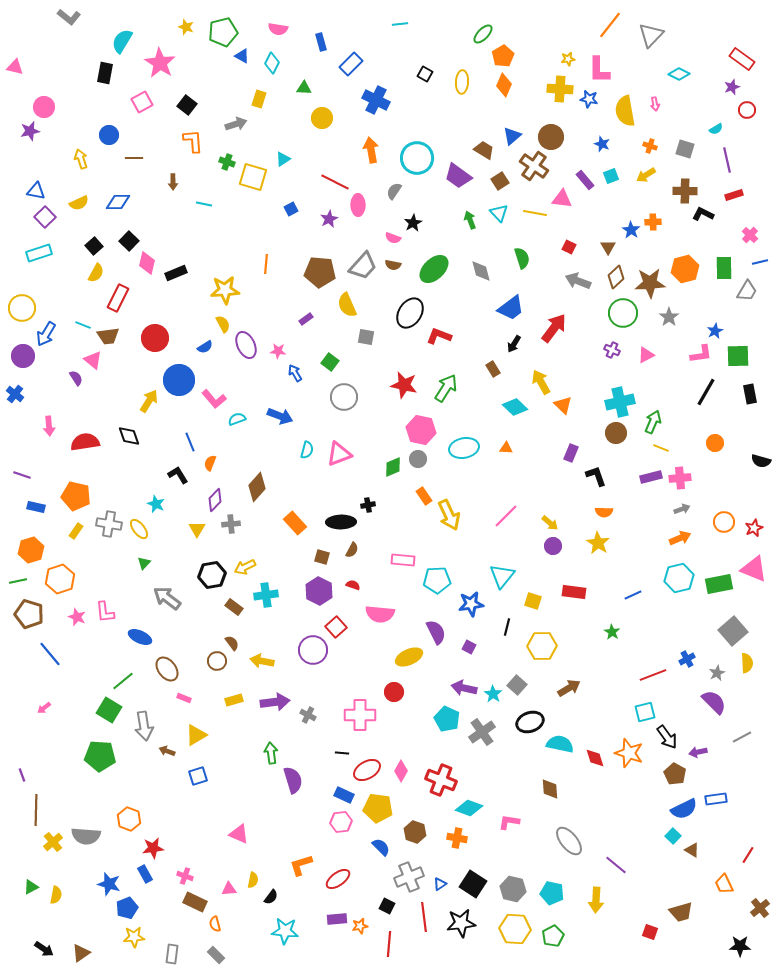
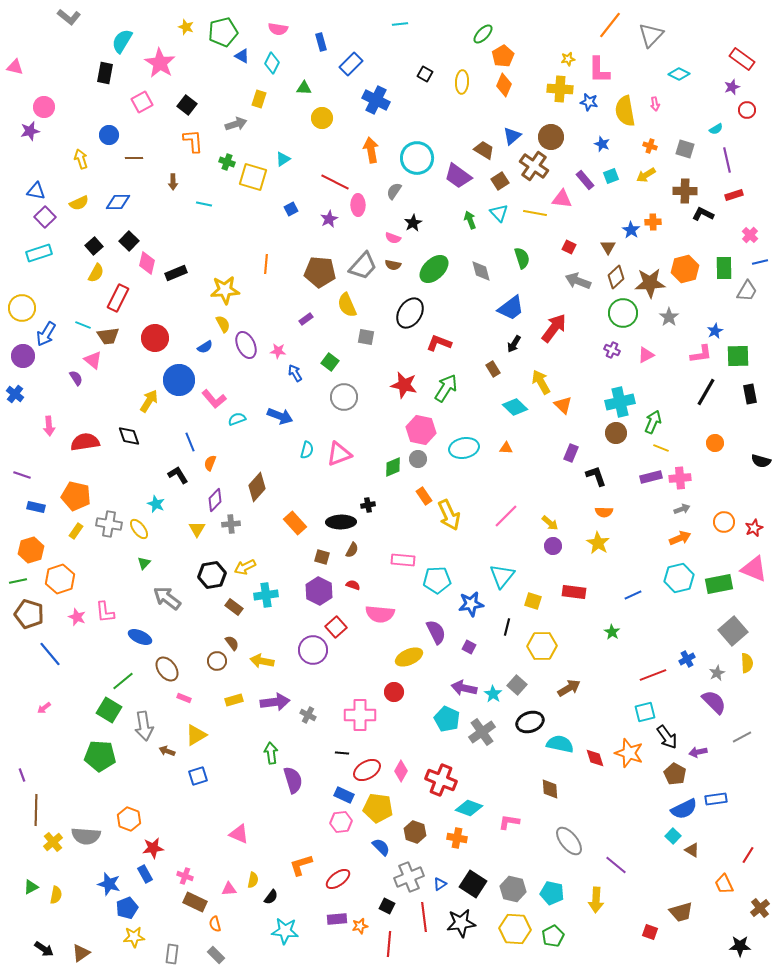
blue star at (589, 99): moved 3 px down
red L-shape at (439, 336): moved 7 px down
